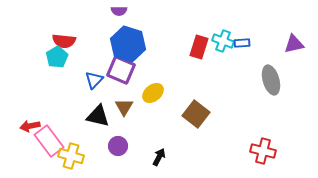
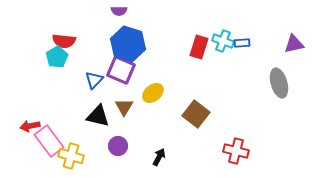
gray ellipse: moved 8 px right, 3 px down
red cross: moved 27 px left
